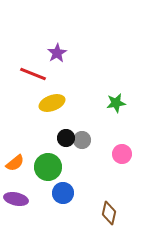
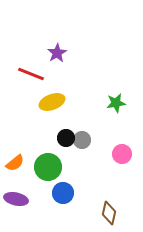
red line: moved 2 px left
yellow ellipse: moved 1 px up
